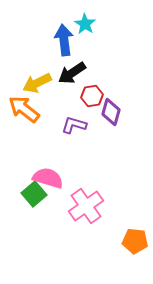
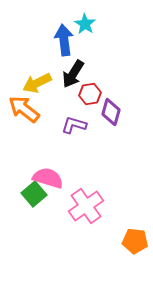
black arrow: moved 1 px right, 1 px down; rotated 24 degrees counterclockwise
red hexagon: moved 2 px left, 2 px up
